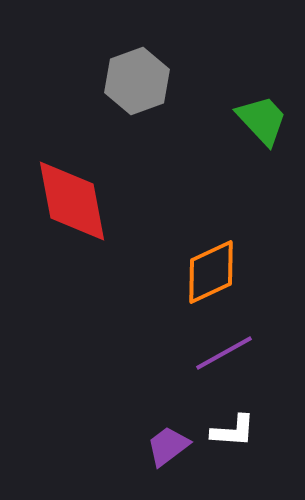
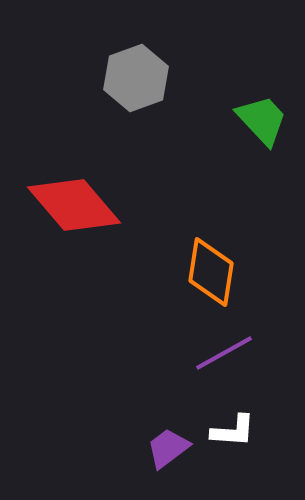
gray hexagon: moved 1 px left, 3 px up
red diamond: moved 2 px right, 4 px down; rotated 30 degrees counterclockwise
orange diamond: rotated 56 degrees counterclockwise
purple trapezoid: moved 2 px down
